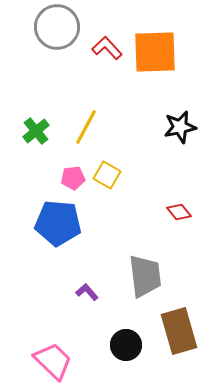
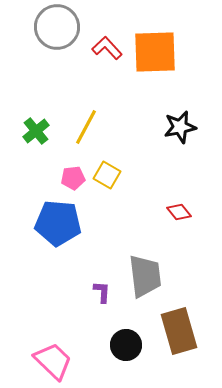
purple L-shape: moved 15 px right; rotated 45 degrees clockwise
